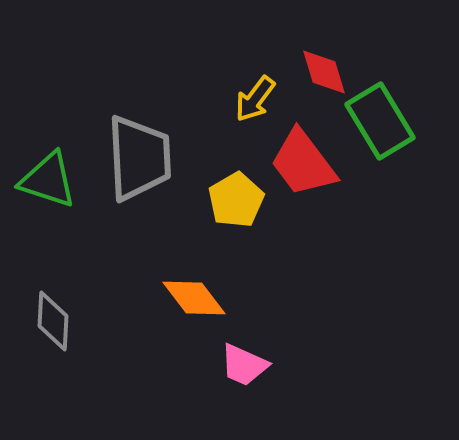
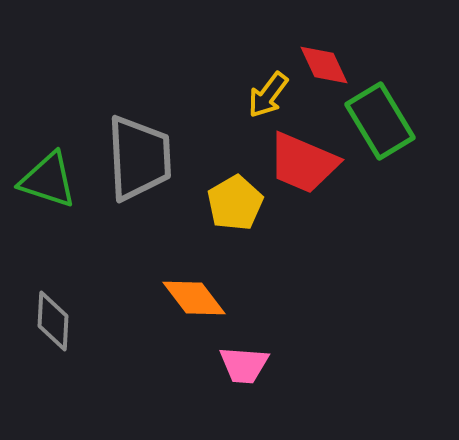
red diamond: moved 7 px up; rotated 8 degrees counterclockwise
yellow arrow: moved 13 px right, 4 px up
red trapezoid: rotated 30 degrees counterclockwise
yellow pentagon: moved 1 px left, 3 px down
pink trapezoid: rotated 20 degrees counterclockwise
